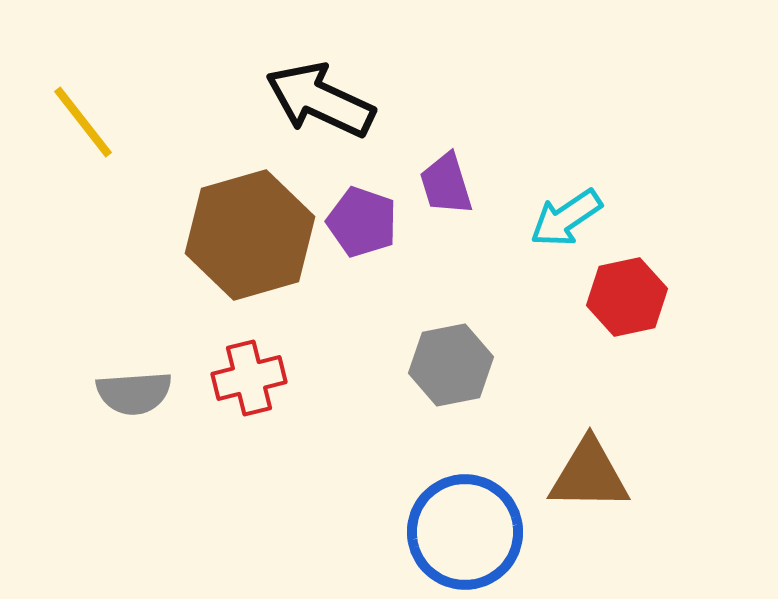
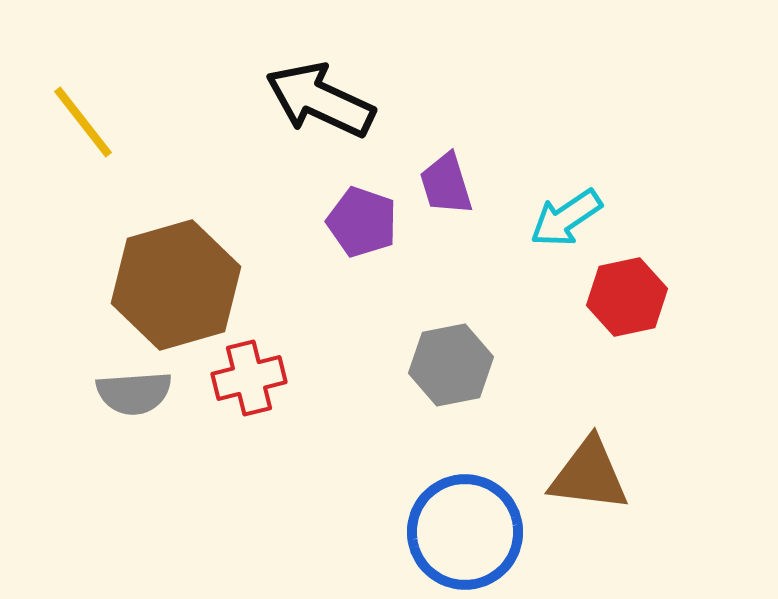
brown hexagon: moved 74 px left, 50 px down
brown triangle: rotated 6 degrees clockwise
